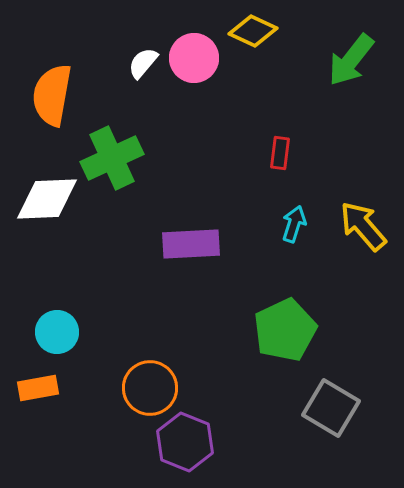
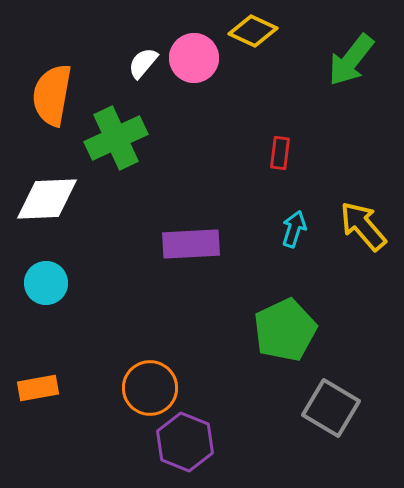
green cross: moved 4 px right, 20 px up
cyan arrow: moved 5 px down
cyan circle: moved 11 px left, 49 px up
